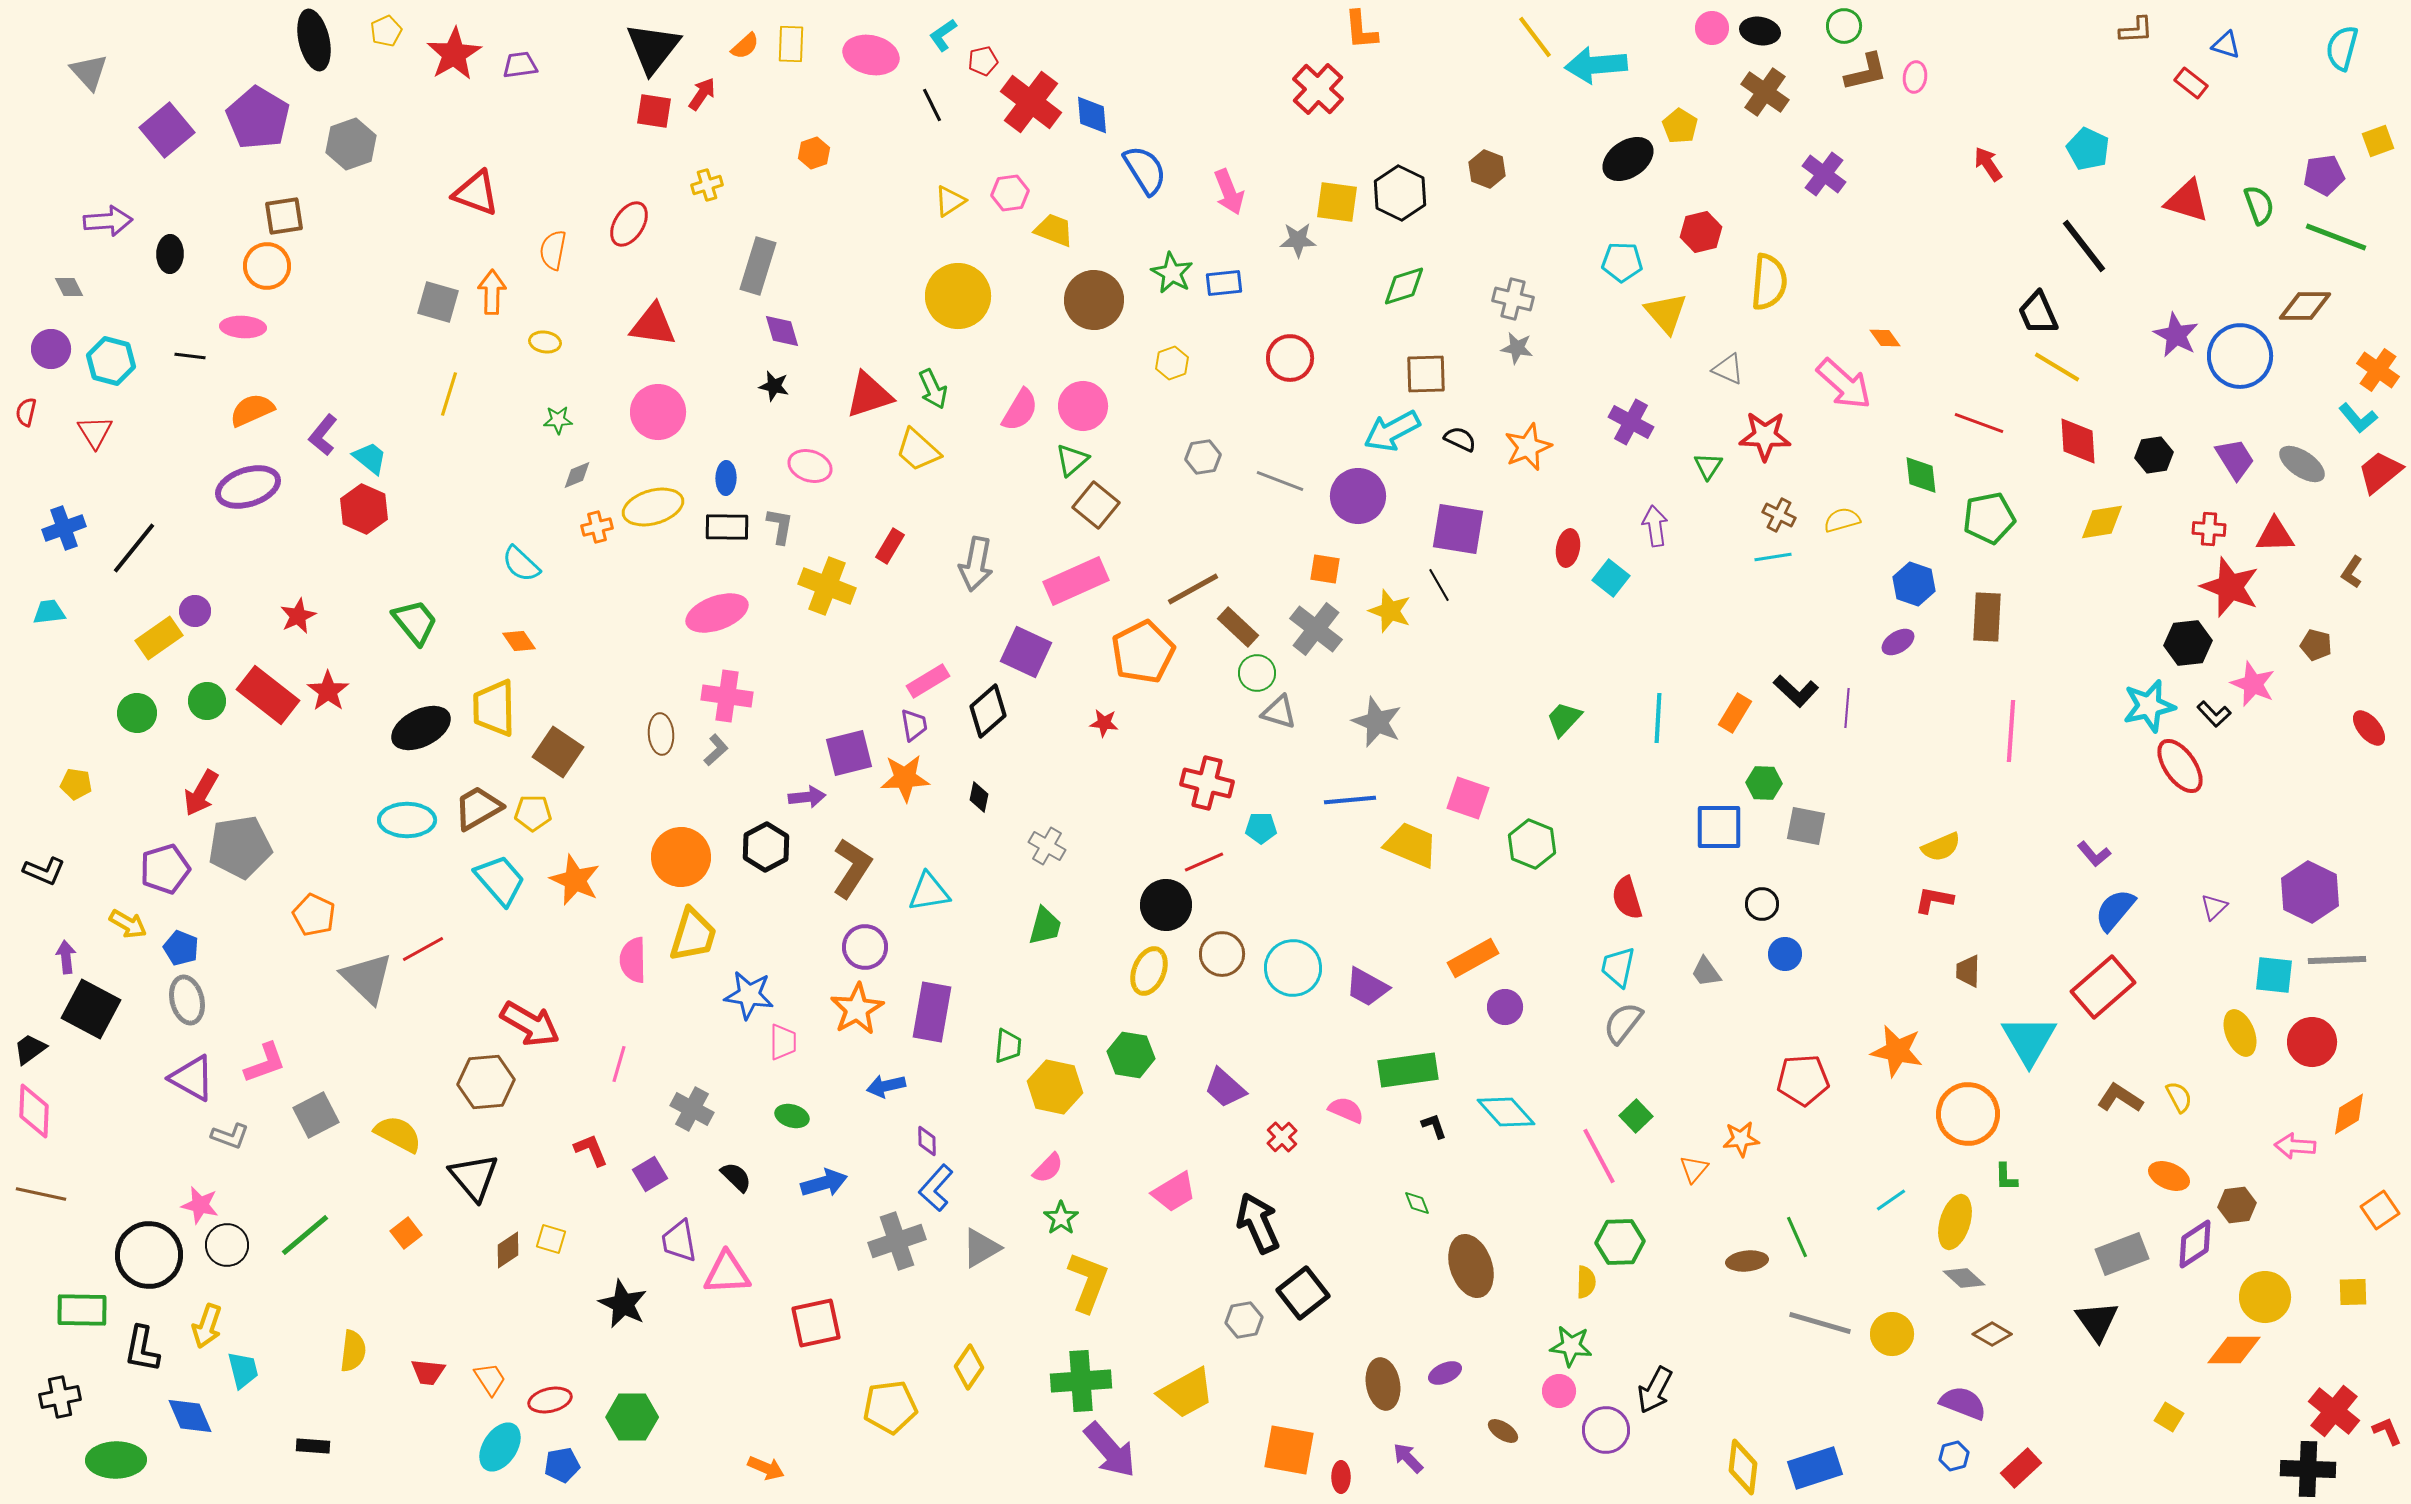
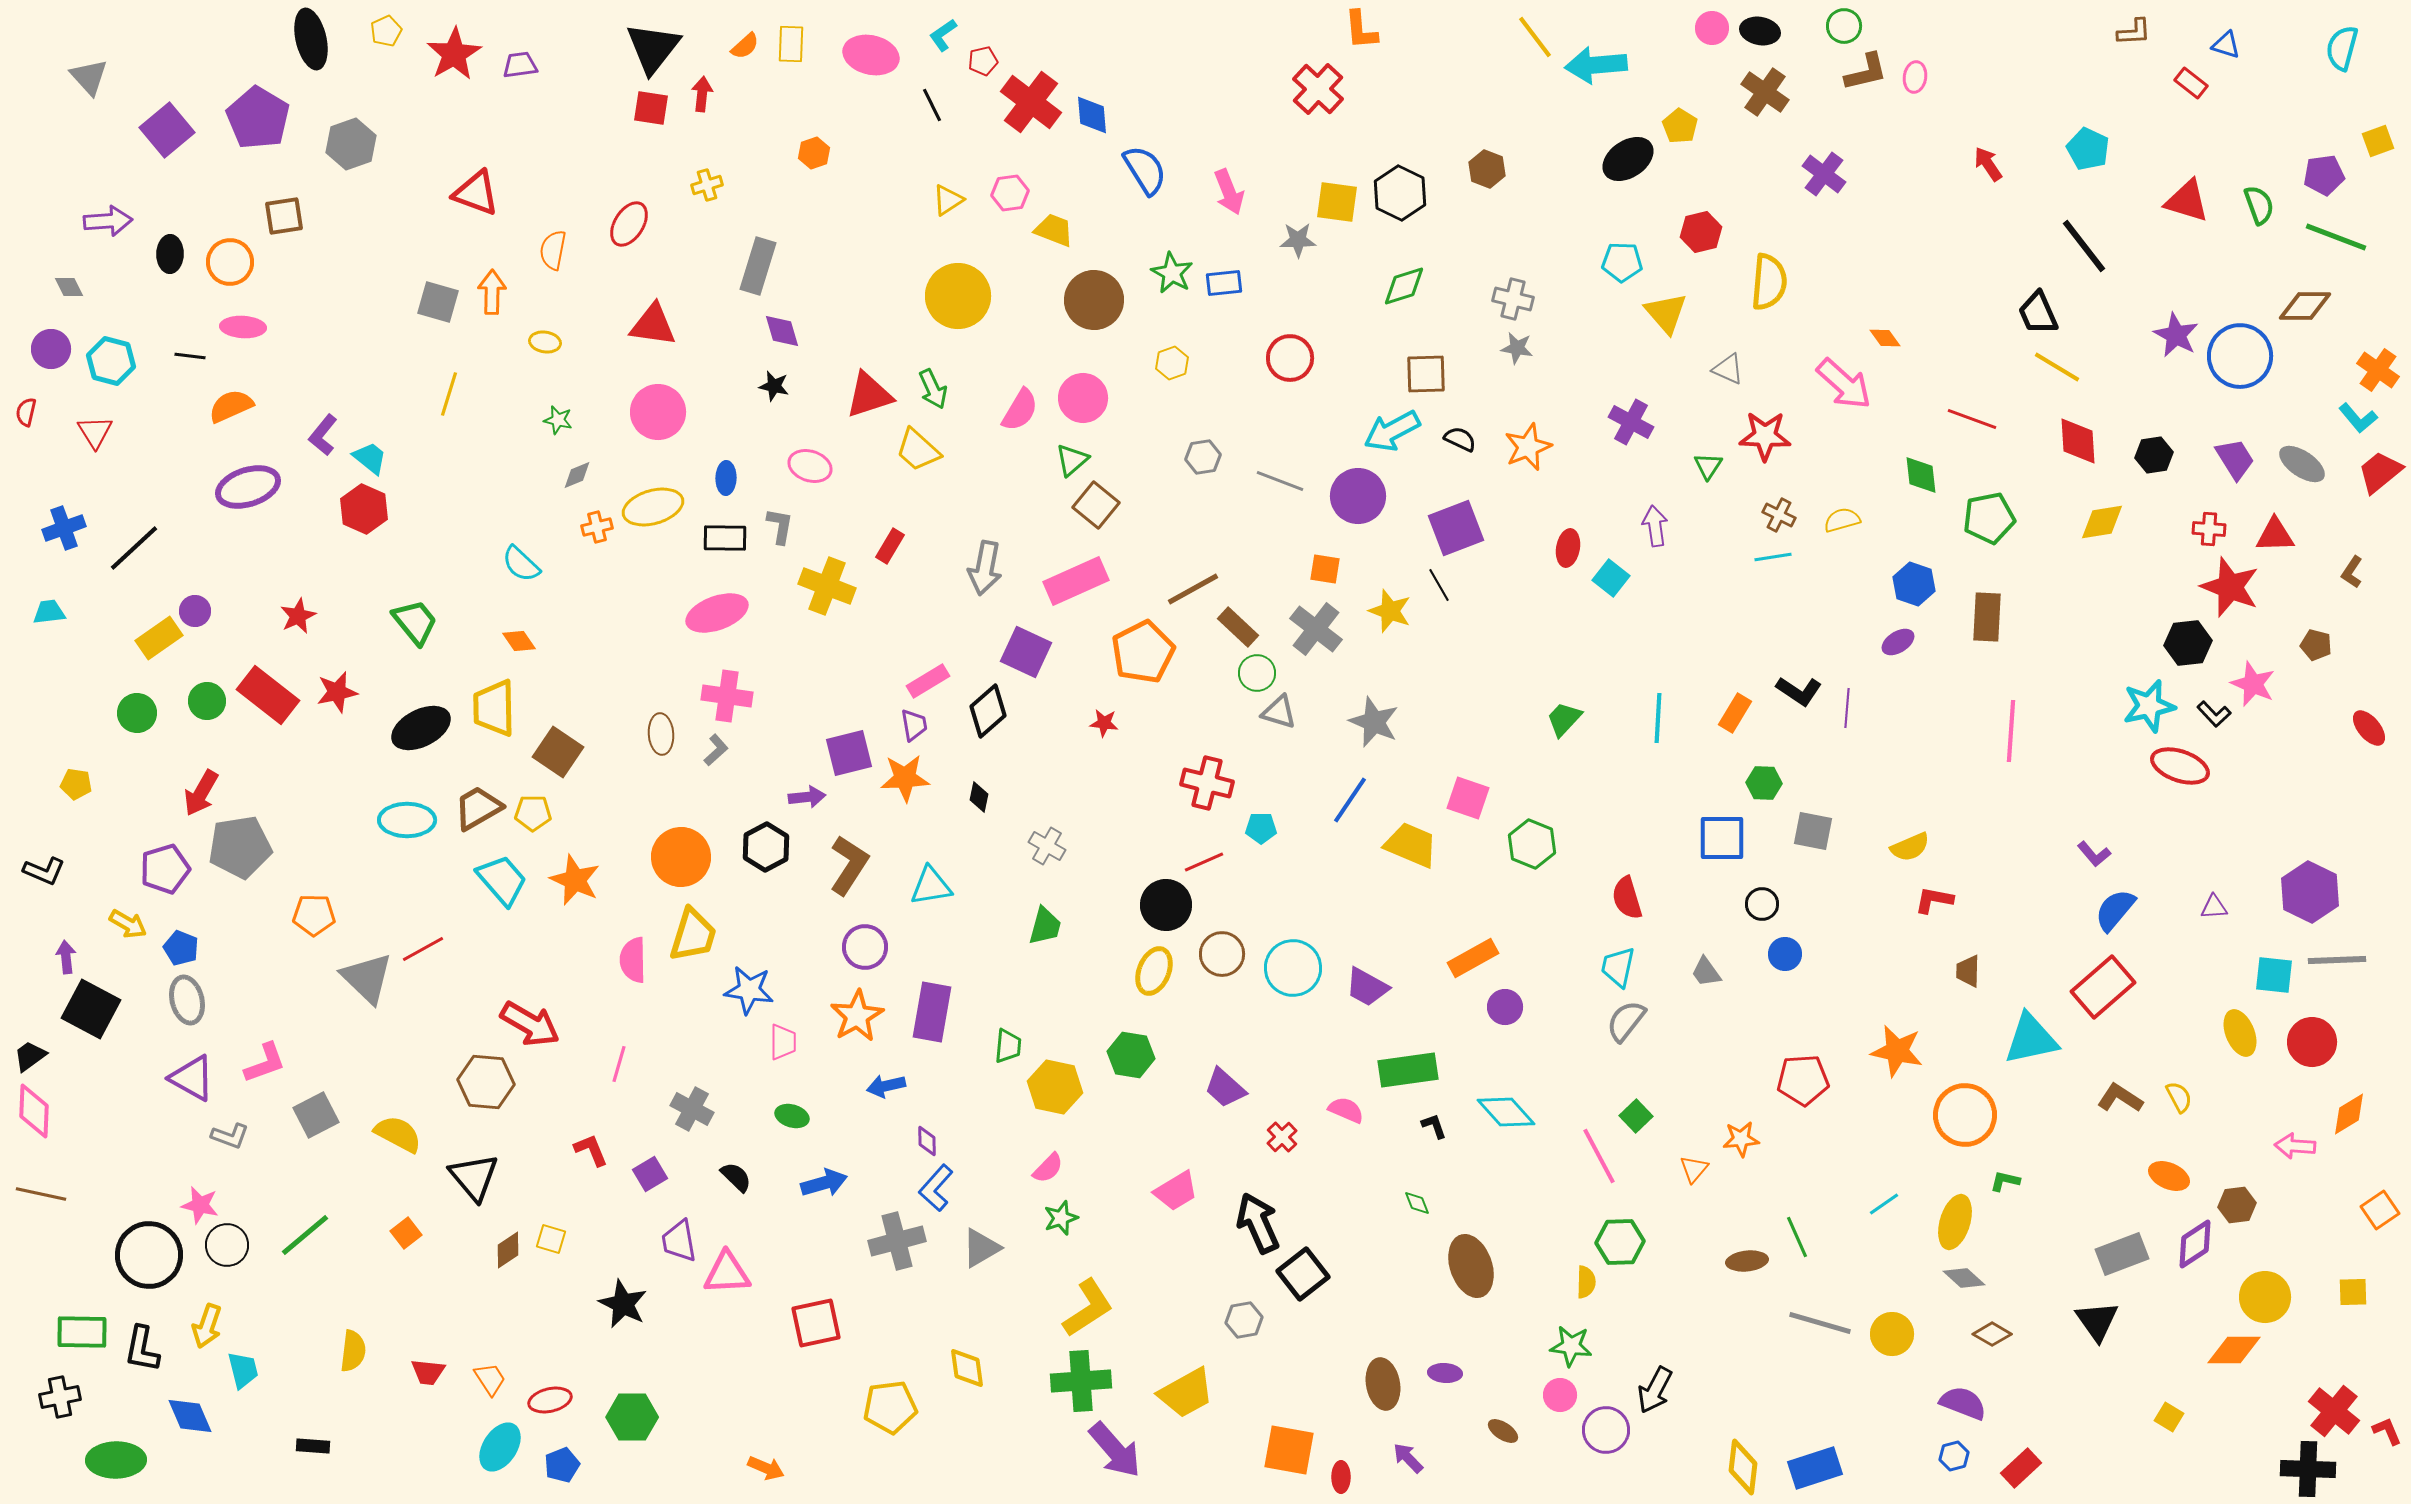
brown L-shape at (2136, 30): moved 2 px left, 2 px down
black ellipse at (314, 40): moved 3 px left, 1 px up
gray triangle at (89, 72): moved 5 px down
red arrow at (702, 94): rotated 28 degrees counterclockwise
red square at (654, 111): moved 3 px left, 3 px up
yellow triangle at (950, 201): moved 2 px left, 1 px up
orange circle at (267, 266): moved 37 px left, 4 px up
pink circle at (1083, 406): moved 8 px up
orange semicircle at (252, 410): moved 21 px left, 4 px up
green star at (558, 420): rotated 16 degrees clockwise
red line at (1979, 423): moved 7 px left, 4 px up
black rectangle at (727, 527): moved 2 px left, 11 px down
purple square at (1458, 529): moved 2 px left, 1 px up; rotated 30 degrees counterclockwise
black line at (134, 548): rotated 8 degrees clockwise
gray arrow at (976, 564): moved 9 px right, 4 px down
red star at (328, 691): moved 9 px right, 1 px down; rotated 24 degrees clockwise
black L-shape at (1796, 691): moved 3 px right; rotated 9 degrees counterclockwise
gray star at (1377, 722): moved 3 px left
red ellipse at (2180, 766): rotated 36 degrees counterclockwise
blue line at (1350, 800): rotated 51 degrees counterclockwise
gray square at (1806, 826): moved 7 px right, 5 px down
blue square at (1719, 827): moved 3 px right, 11 px down
yellow semicircle at (1941, 847): moved 31 px left
brown L-shape at (852, 868): moved 3 px left, 3 px up
cyan trapezoid at (500, 880): moved 2 px right
cyan triangle at (929, 892): moved 2 px right, 6 px up
purple triangle at (2214, 907): rotated 40 degrees clockwise
orange pentagon at (314, 915): rotated 24 degrees counterclockwise
yellow ellipse at (1149, 971): moved 5 px right
blue star at (749, 995): moved 5 px up
orange star at (857, 1009): moved 7 px down
gray semicircle at (1623, 1023): moved 3 px right, 2 px up
cyan triangle at (2029, 1040): moved 2 px right, 1 px up; rotated 48 degrees clockwise
black trapezoid at (30, 1049): moved 7 px down
brown hexagon at (486, 1082): rotated 10 degrees clockwise
orange circle at (1968, 1114): moved 3 px left, 1 px down
green L-shape at (2006, 1177): moved 1 px left, 4 px down; rotated 104 degrees clockwise
pink trapezoid at (1174, 1192): moved 2 px right, 1 px up
cyan line at (1891, 1200): moved 7 px left, 4 px down
green star at (1061, 1218): rotated 16 degrees clockwise
gray cross at (897, 1241): rotated 4 degrees clockwise
yellow L-shape at (1088, 1282): moved 26 px down; rotated 36 degrees clockwise
black square at (1303, 1293): moved 19 px up
green rectangle at (82, 1310): moved 22 px down
yellow diamond at (969, 1367): moved 2 px left, 1 px down; rotated 42 degrees counterclockwise
purple ellipse at (1445, 1373): rotated 28 degrees clockwise
pink circle at (1559, 1391): moved 1 px right, 4 px down
purple arrow at (1110, 1450): moved 5 px right
blue pentagon at (562, 1465): rotated 12 degrees counterclockwise
